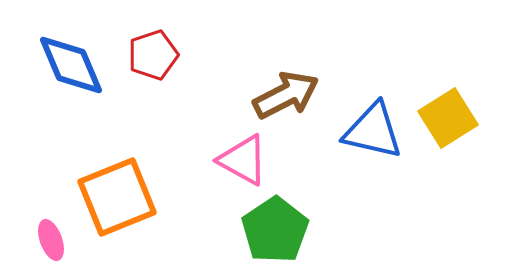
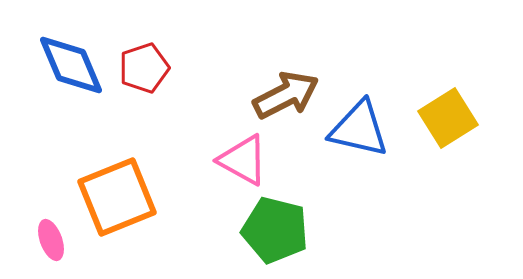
red pentagon: moved 9 px left, 13 px down
blue triangle: moved 14 px left, 2 px up
green pentagon: rotated 24 degrees counterclockwise
